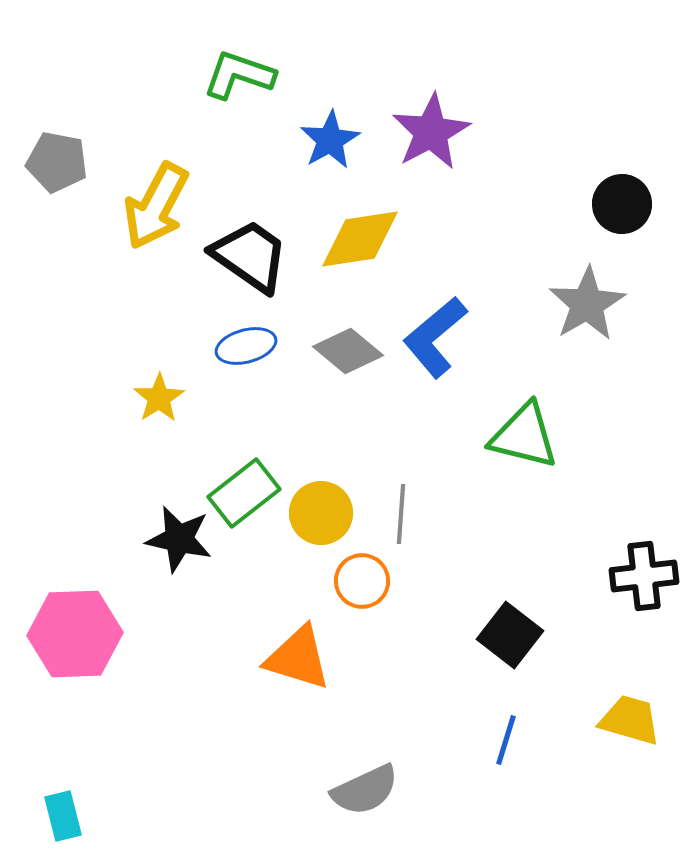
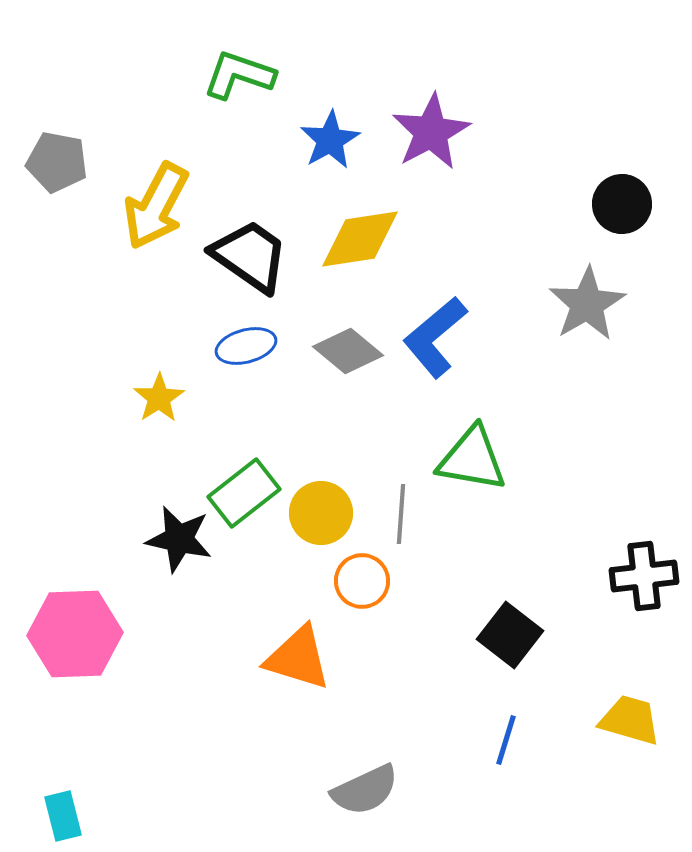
green triangle: moved 52 px left, 23 px down; rotated 4 degrees counterclockwise
